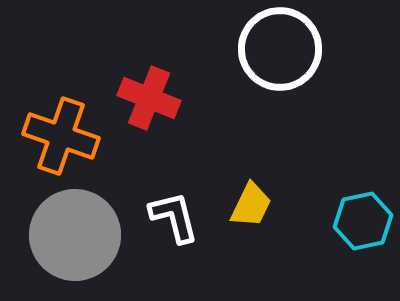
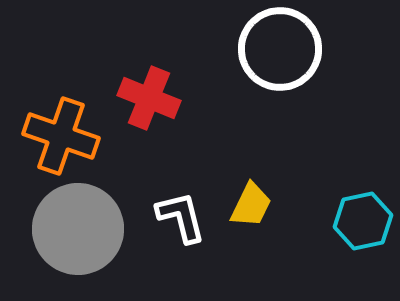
white L-shape: moved 7 px right
gray circle: moved 3 px right, 6 px up
